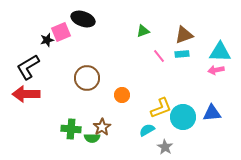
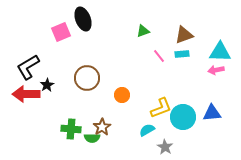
black ellipse: rotated 50 degrees clockwise
black star: moved 45 px down; rotated 16 degrees counterclockwise
